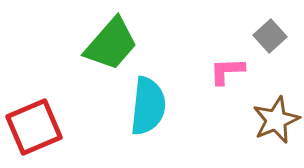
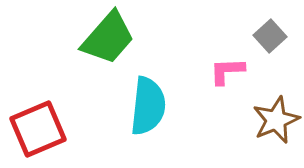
green trapezoid: moved 3 px left, 6 px up
red square: moved 4 px right, 2 px down
